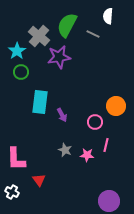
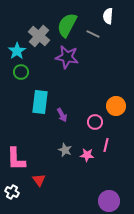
purple star: moved 8 px right; rotated 20 degrees clockwise
